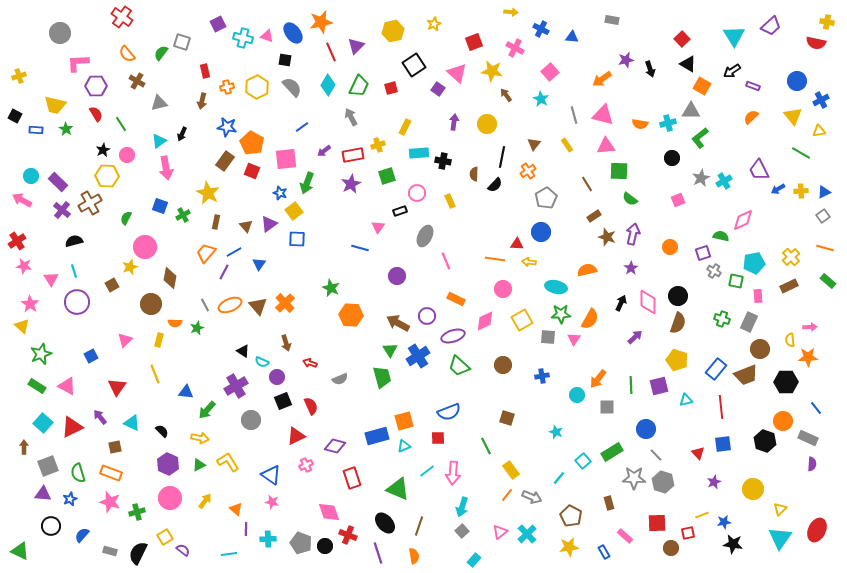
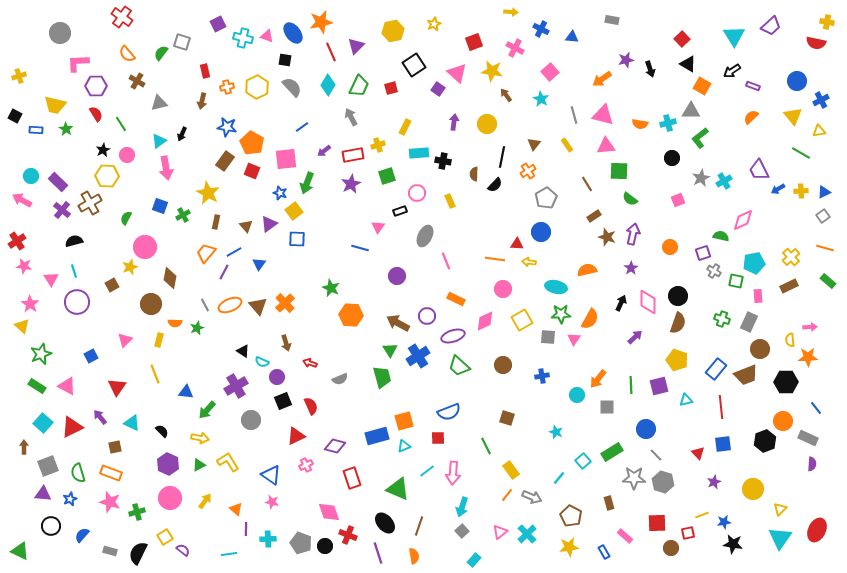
black hexagon at (765, 441): rotated 20 degrees clockwise
